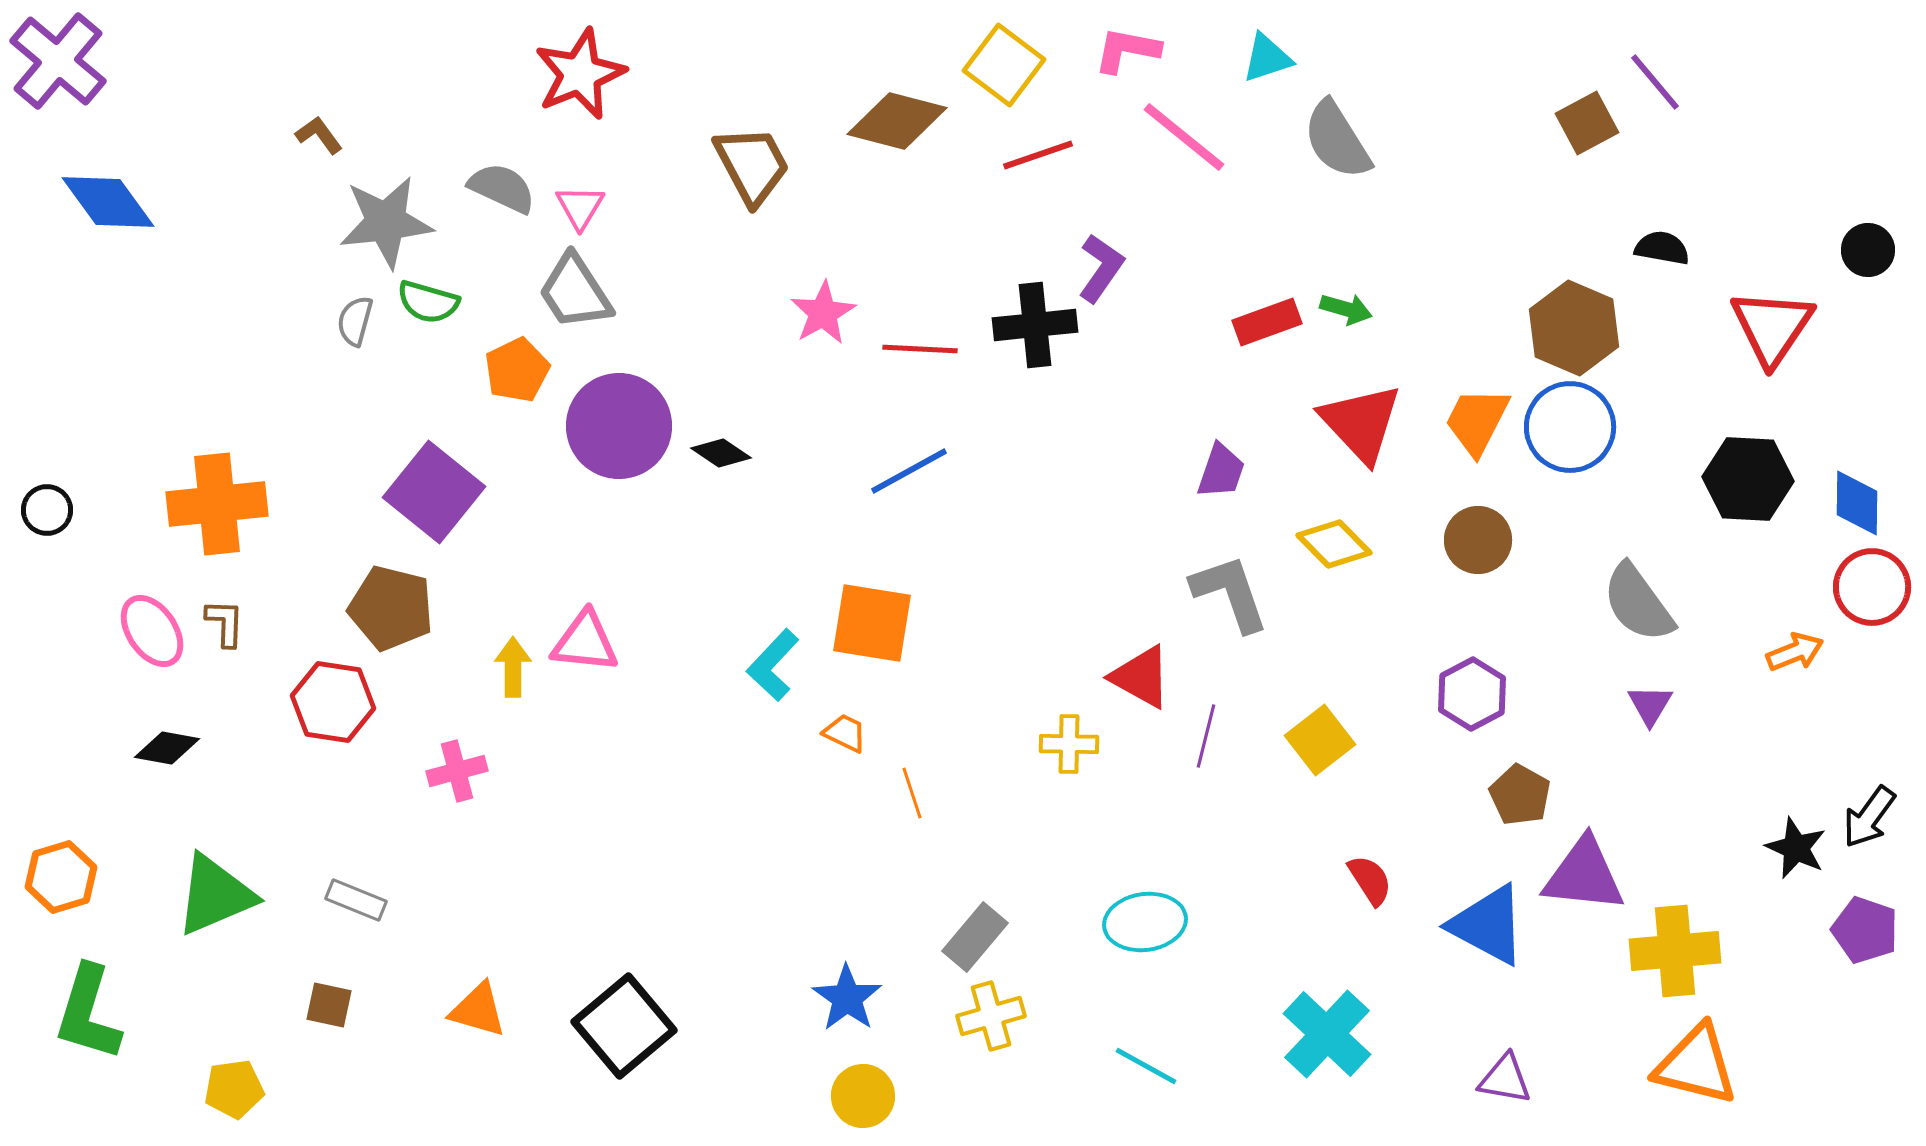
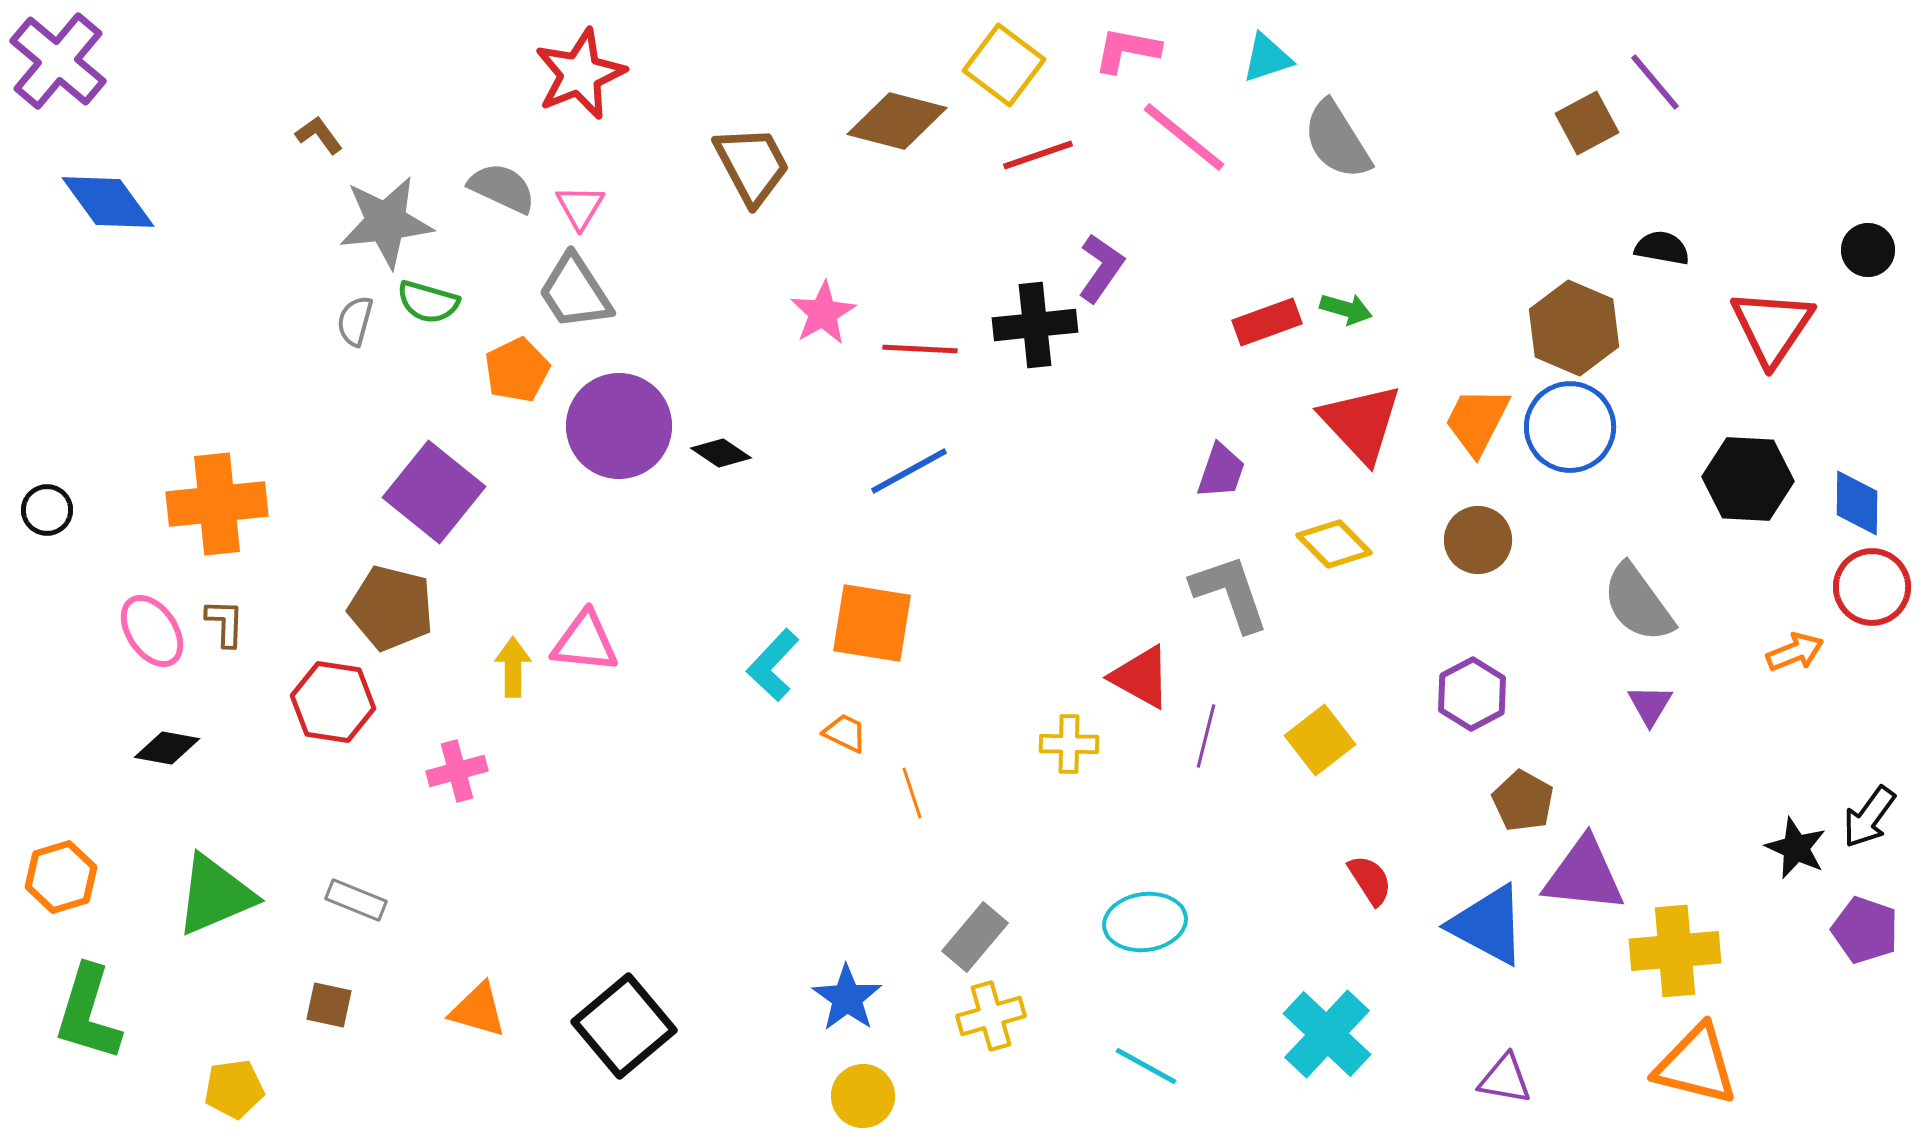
brown pentagon at (1520, 795): moved 3 px right, 6 px down
